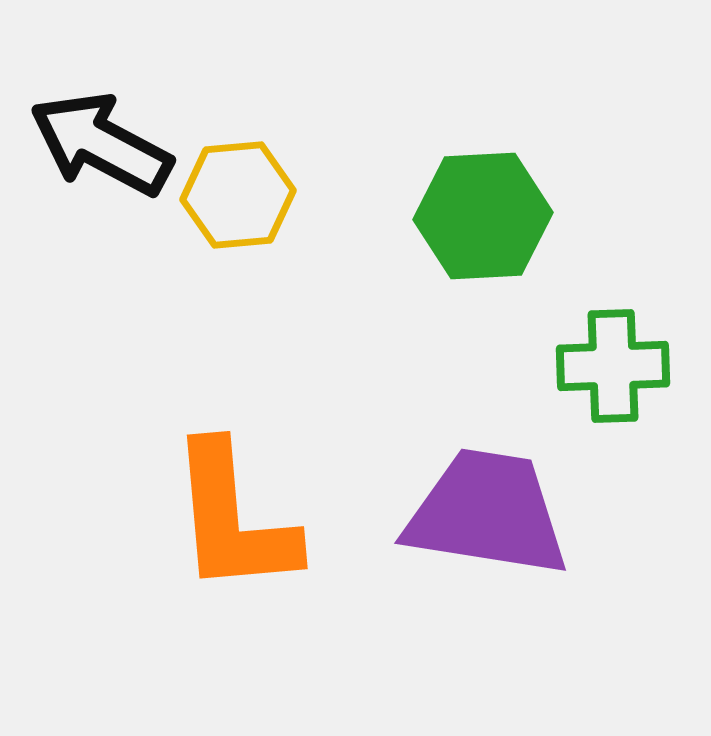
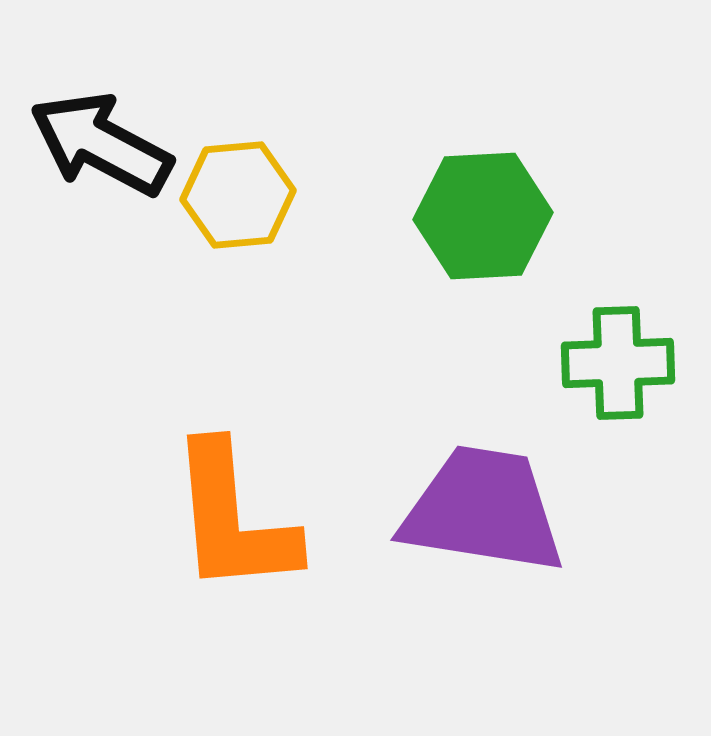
green cross: moved 5 px right, 3 px up
purple trapezoid: moved 4 px left, 3 px up
